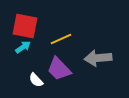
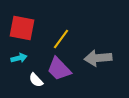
red square: moved 3 px left, 2 px down
yellow line: rotated 30 degrees counterclockwise
cyan arrow: moved 4 px left, 11 px down; rotated 21 degrees clockwise
